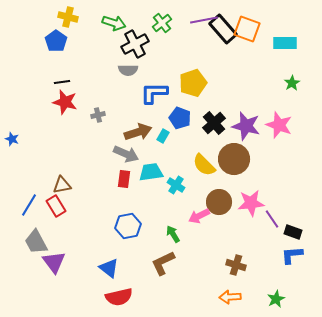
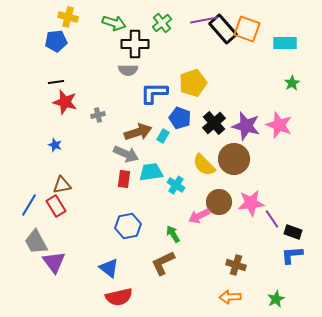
blue pentagon at (56, 41): rotated 30 degrees clockwise
black cross at (135, 44): rotated 28 degrees clockwise
black line at (62, 82): moved 6 px left
blue star at (12, 139): moved 43 px right, 6 px down
